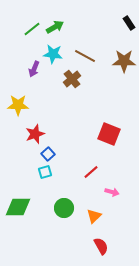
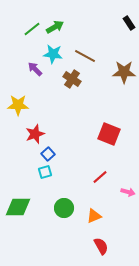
brown star: moved 11 px down
purple arrow: moved 1 px right; rotated 112 degrees clockwise
brown cross: rotated 18 degrees counterclockwise
red line: moved 9 px right, 5 px down
pink arrow: moved 16 px right
orange triangle: rotated 21 degrees clockwise
